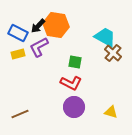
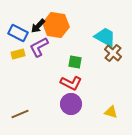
purple circle: moved 3 px left, 3 px up
